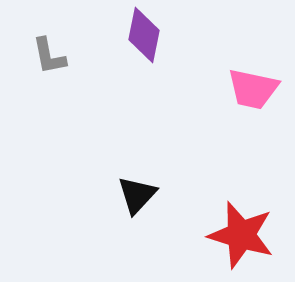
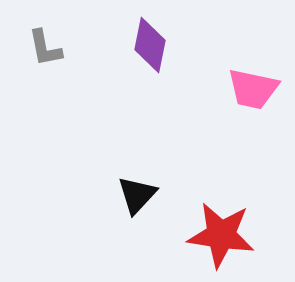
purple diamond: moved 6 px right, 10 px down
gray L-shape: moved 4 px left, 8 px up
red star: moved 20 px left; rotated 8 degrees counterclockwise
